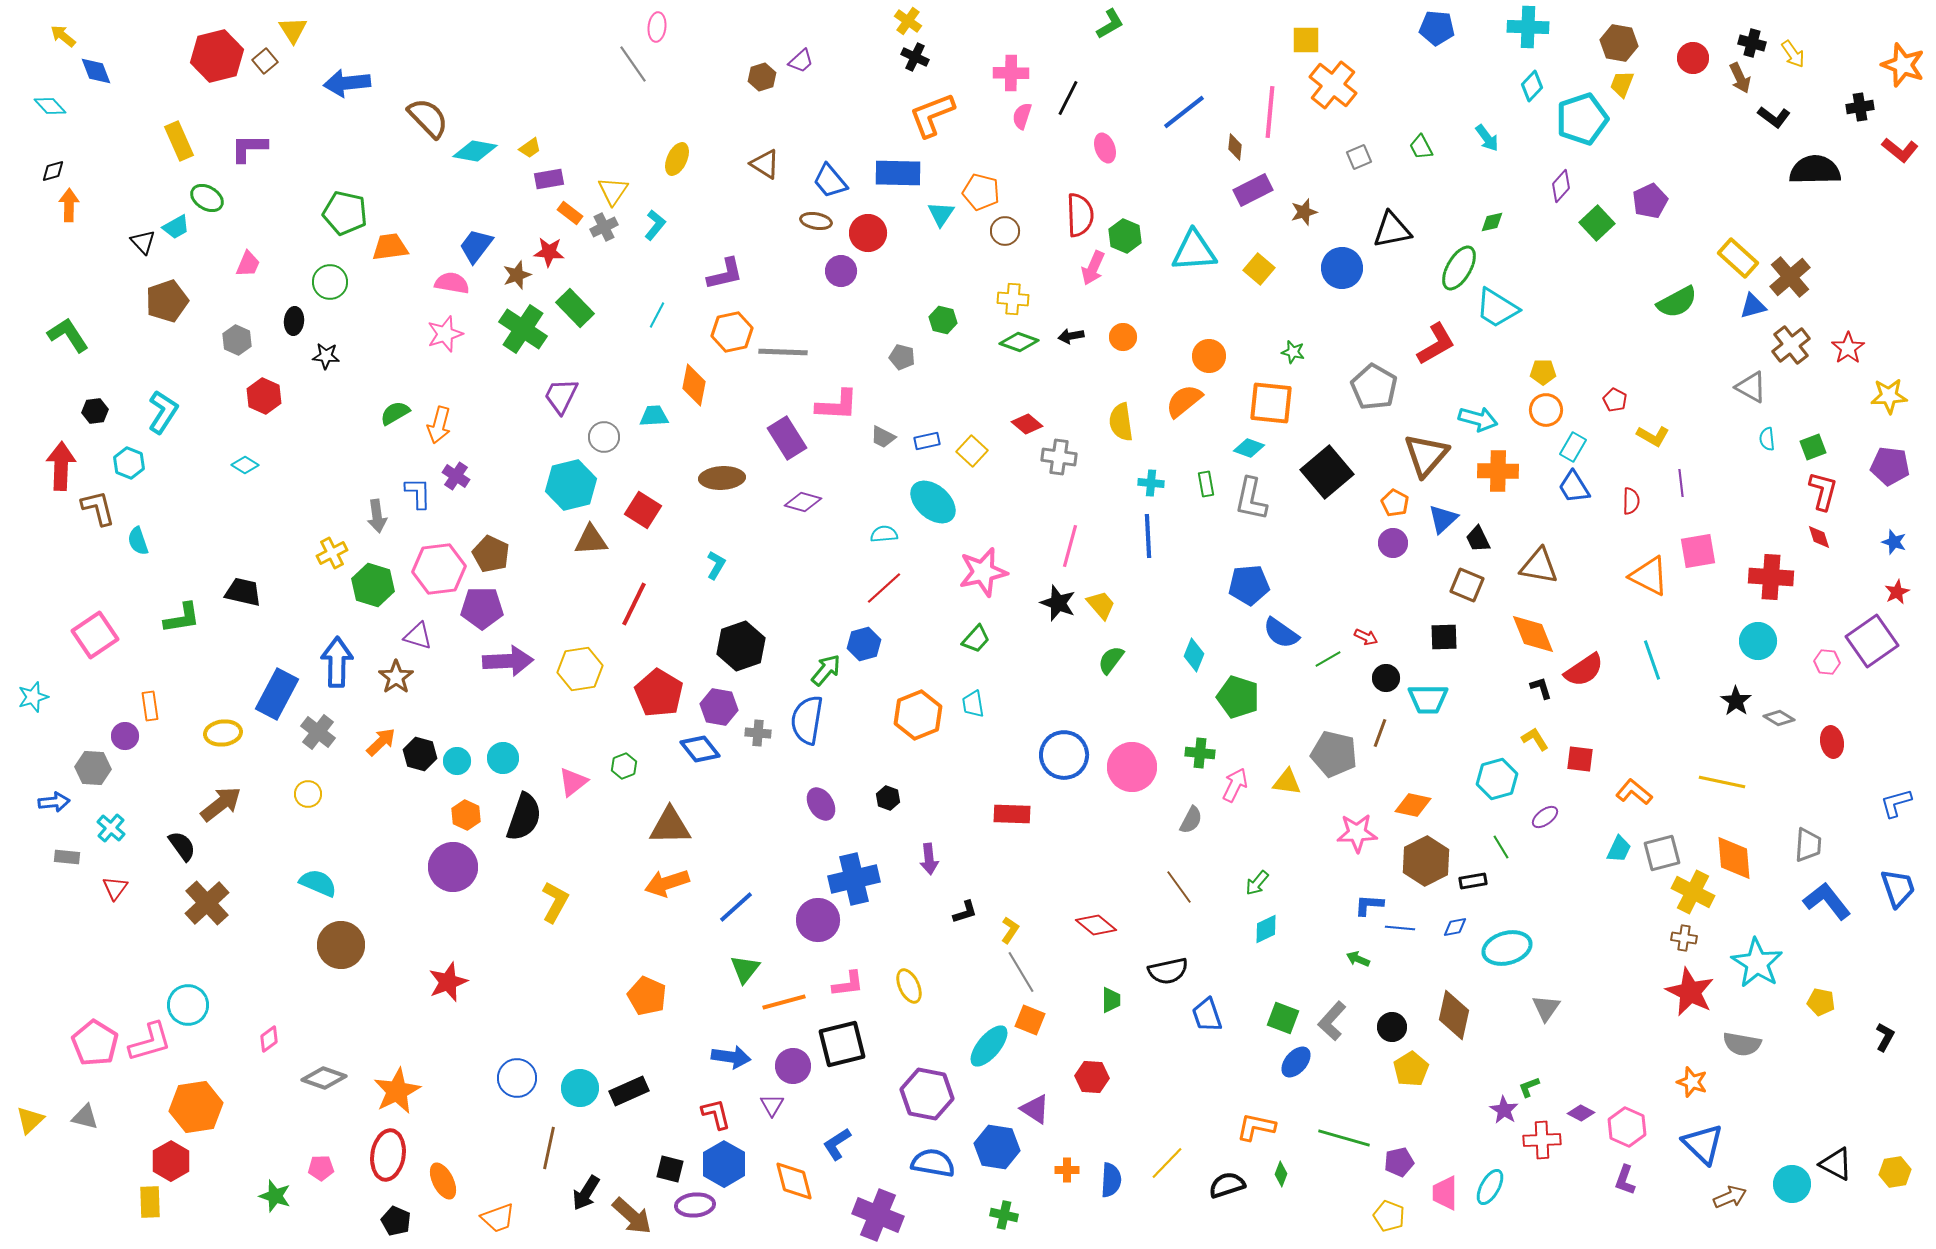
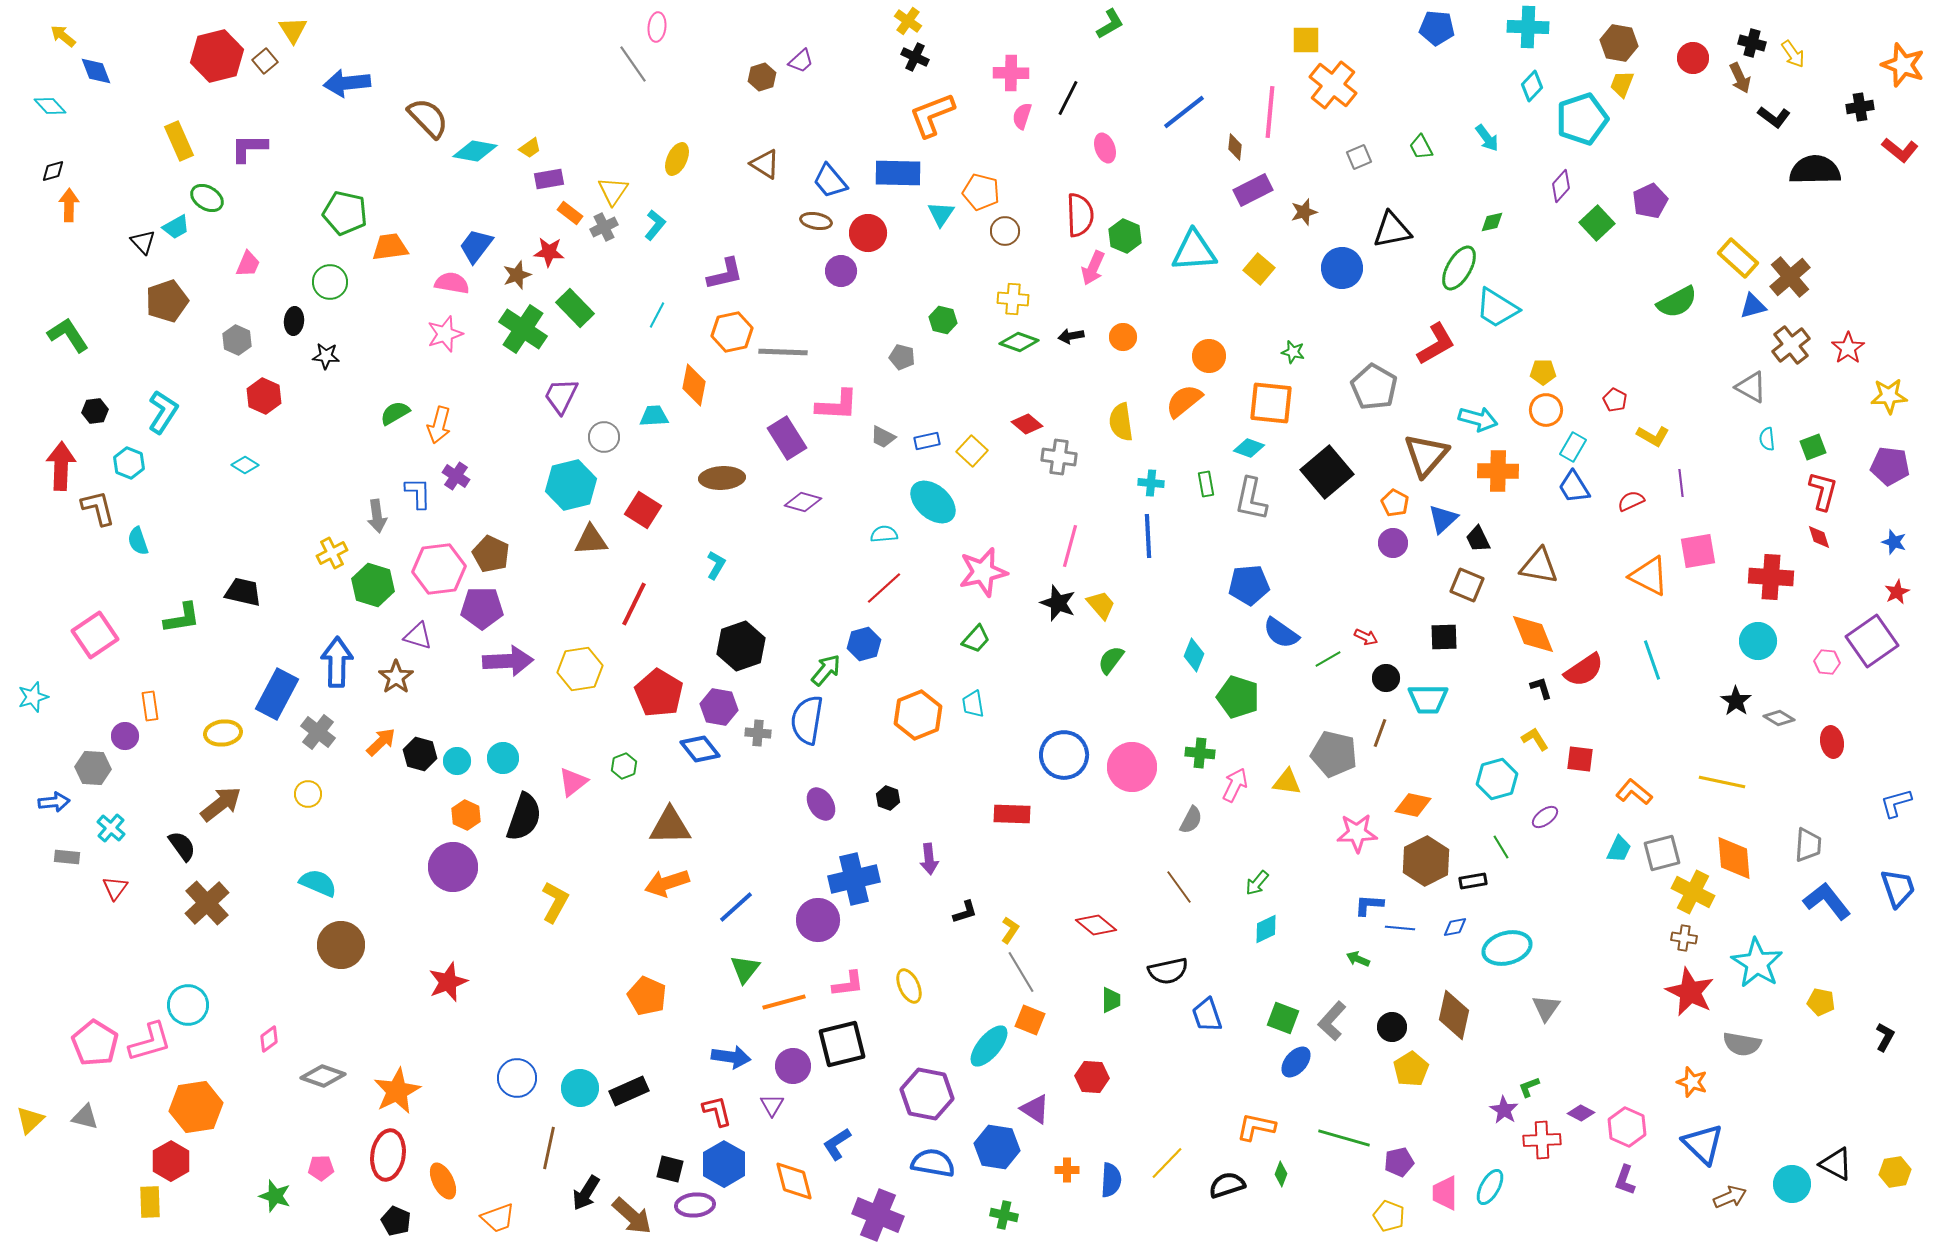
red semicircle at (1631, 501): rotated 116 degrees counterclockwise
gray diamond at (324, 1078): moved 1 px left, 2 px up
red L-shape at (716, 1114): moved 1 px right, 3 px up
